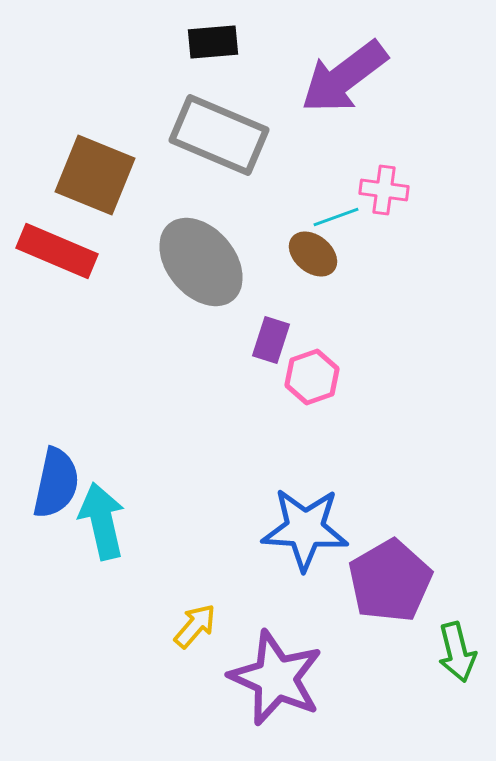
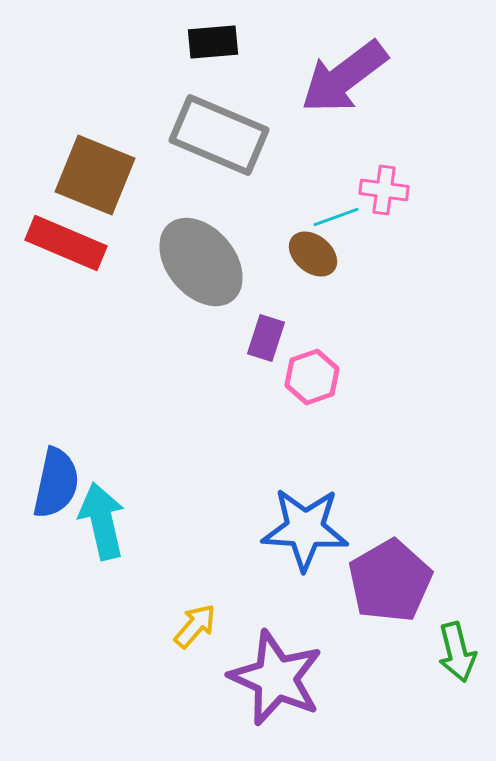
red rectangle: moved 9 px right, 8 px up
purple rectangle: moved 5 px left, 2 px up
